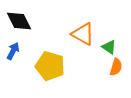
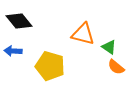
black diamond: rotated 12 degrees counterclockwise
orange triangle: rotated 15 degrees counterclockwise
blue arrow: rotated 114 degrees counterclockwise
orange semicircle: rotated 114 degrees clockwise
